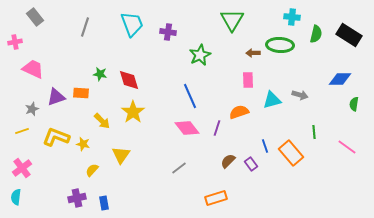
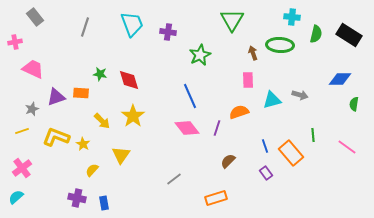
brown arrow at (253, 53): rotated 72 degrees clockwise
yellow star at (133, 112): moved 4 px down
green line at (314, 132): moved 1 px left, 3 px down
yellow star at (83, 144): rotated 16 degrees clockwise
purple rectangle at (251, 164): moved 15 px right, 9 px down
gray line at (179, 168): moved 5 px left, 11 px down
cyan semicircle at (16, 197): rotated 42 degrees clockwise
purple cross at (77, 198): rotated 24 degrees clockwise
